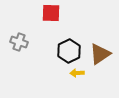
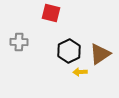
red square: rotated 12 degrees clockwise
gray cross: rotated 18 degrees counterclockwise
yellow arrow: moved 3 px right, 1 px up
